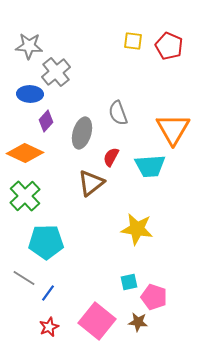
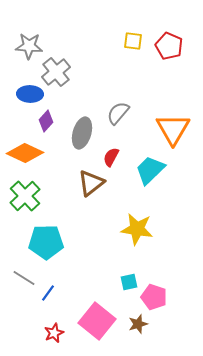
gray semicircle: rotated 60 degrees clockwise
cyan trapezoid: moved 4 px down; rotated 140 degrees clockwise
brown star: moved 2 px down; rotated 24 degrees counterclockwise
red star: moved 5 px right, 6 px down
